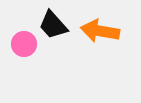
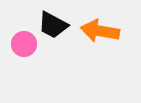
black trapezoid: rotated 20 degrees counterclockwise
